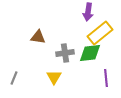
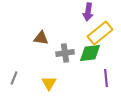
brown triangle: moved 3 px right, 1 px down
yellow triangle: moved 5 px left, 6 px down
